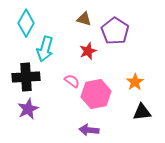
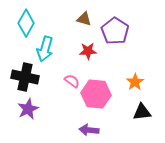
red star: rotated 18 degrees clockwise
black cross: moved 1 px left; rotated 16 degrees clockwise
pink hexagon: rotated 16 degrees clockwise
